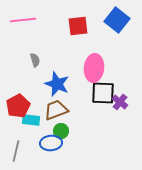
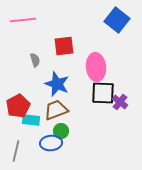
red square: moved 14 px left, 20 px down
pink ellipse: moved 2 px right, 1 px up; rotated 12 degrees counterclockwise
